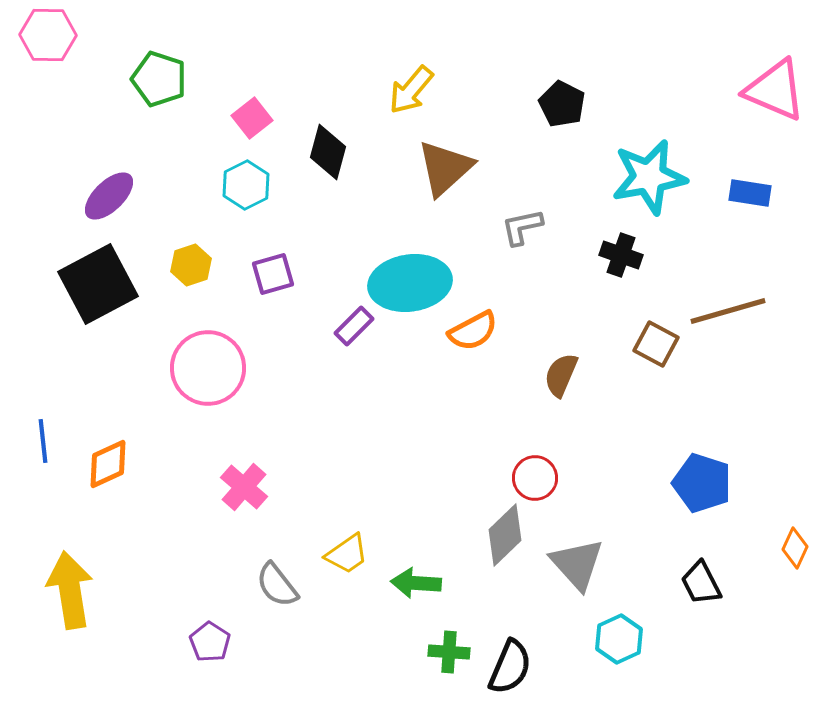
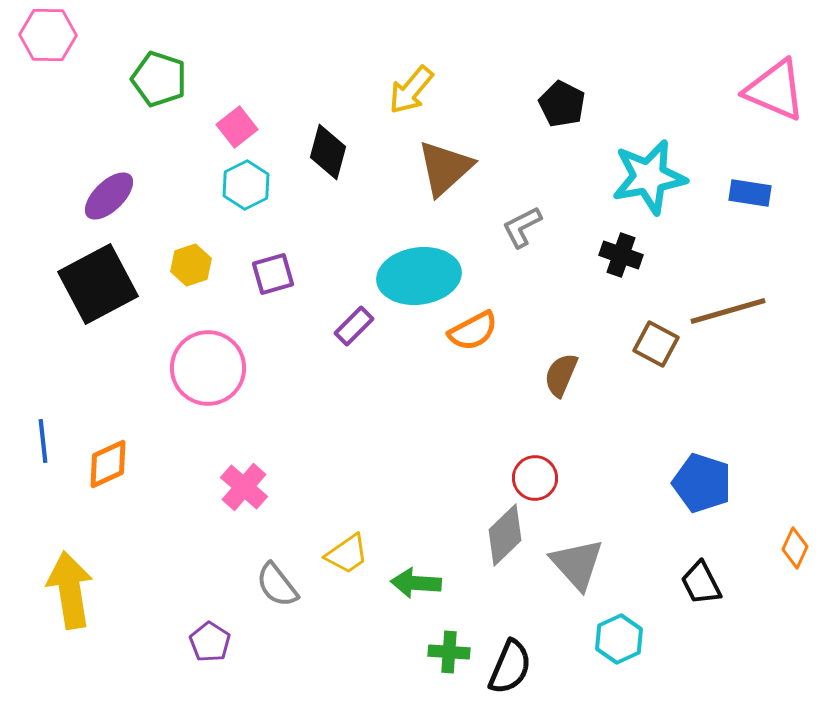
pink square at (252, 118): moved 15 px left, 9 px down
gray L-shape at (522, 227): rotated 15 degrees counterclockwise
cyan ellipse at (410, 283): moved 9 px right, 7 px up
